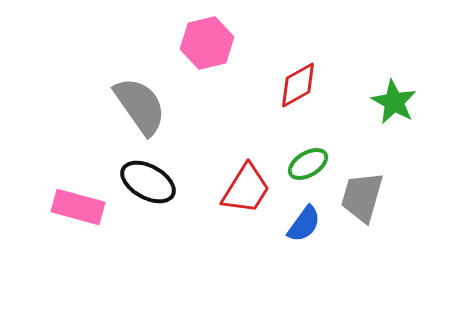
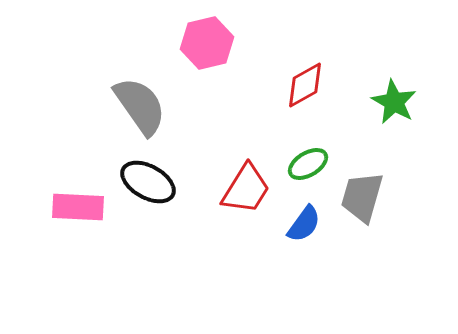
red diamond: moved 7 px right
pink rectangle: rotated 12 degrees counterclockwise
